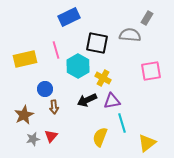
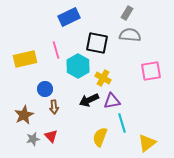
gray rectangle: moved 20 px left, 5 px up
black arrow: moved 2 px right
red triangle: rotated 24 degrees counterclockwise
